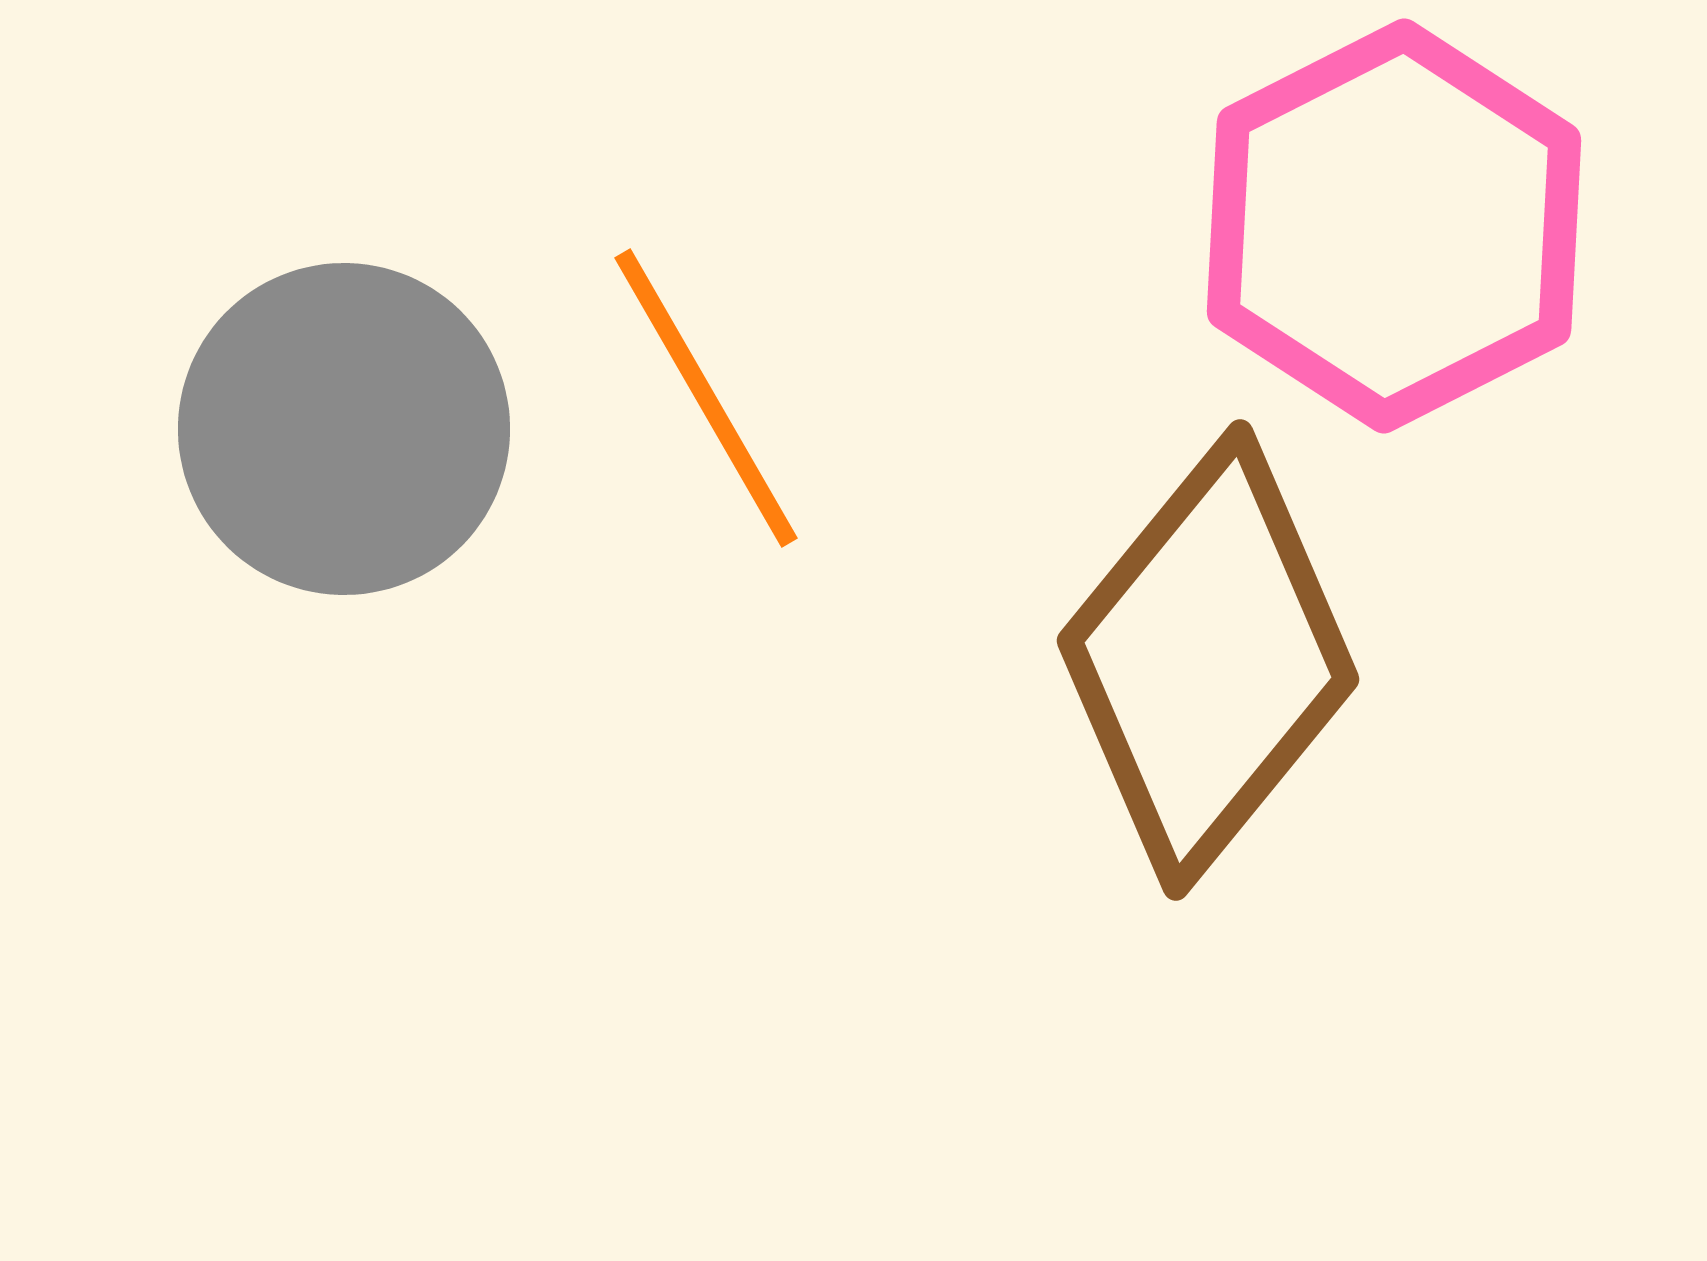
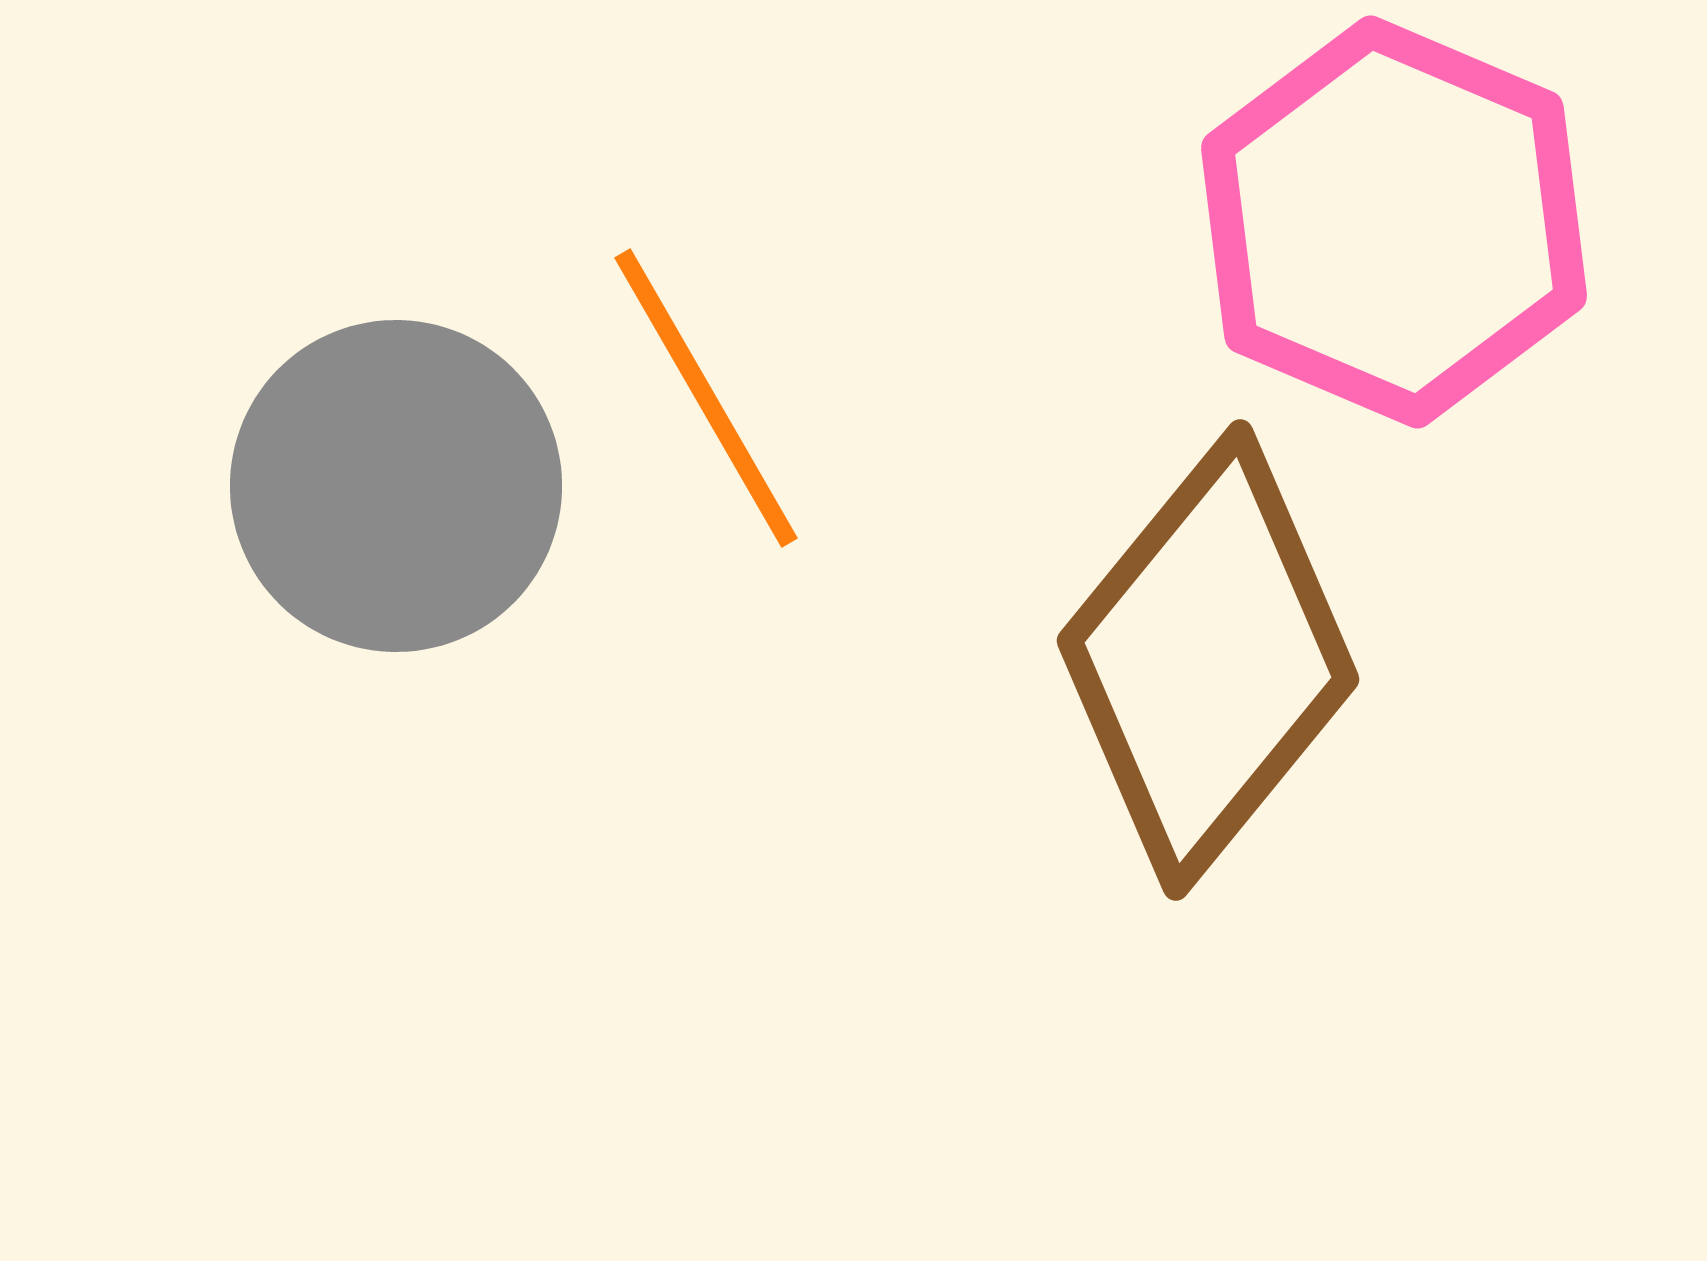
pink hexagon: moved 4 px up; rotated 10 degrees counterclockwise
gray circle: moved 52 px right, 57 px down
